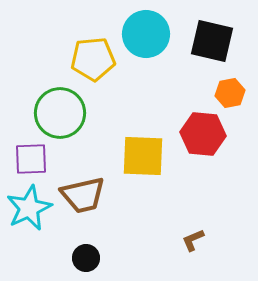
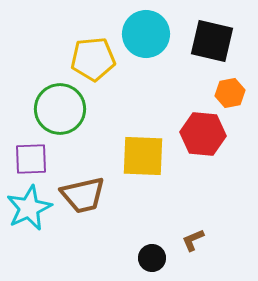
green circle: moved 4 px up
black circle: moved 66 px right
